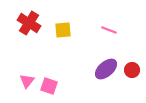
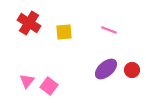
yellow square: moved 1 px right, 2 px down
pink square: rotated 18 degrees clockwise
